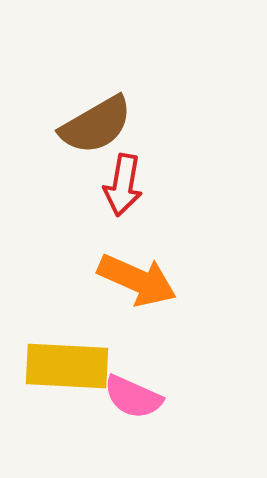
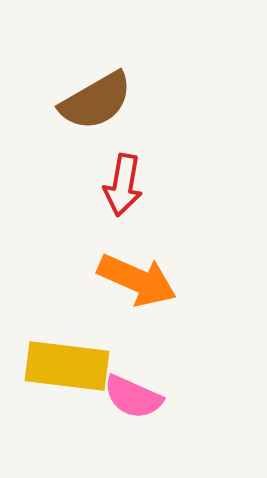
brown semicircle: moved 24 px up
yellow rectangle: rotated 4 degrees clockwise
